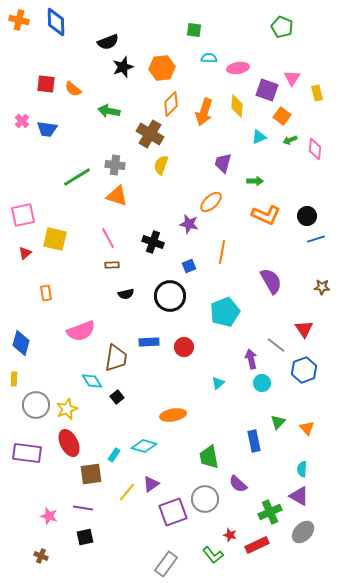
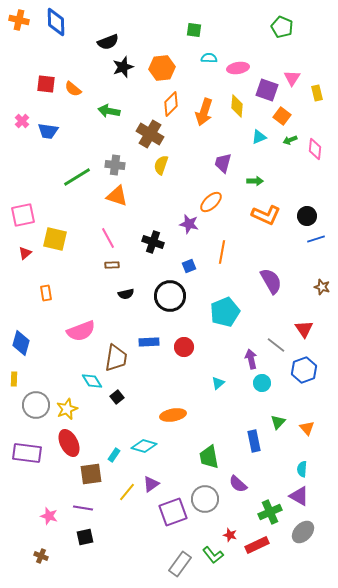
blue trapezoid at (47, 129): moved 1 px right, 2 px down
brown star at (322, 287): rotated 14 degrees clockwise
gray rectangle at (166, 564): moved 14 px right
